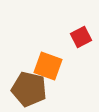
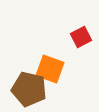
orange square: moved 2 px right, 3 px down
